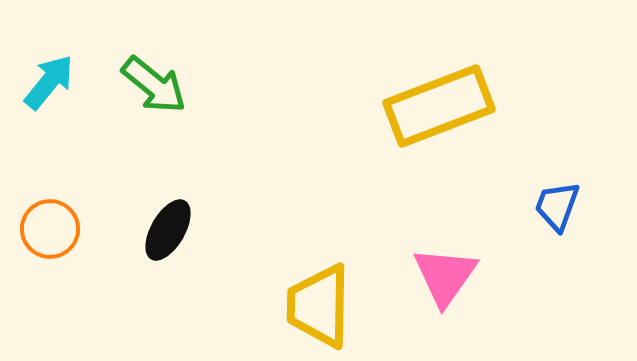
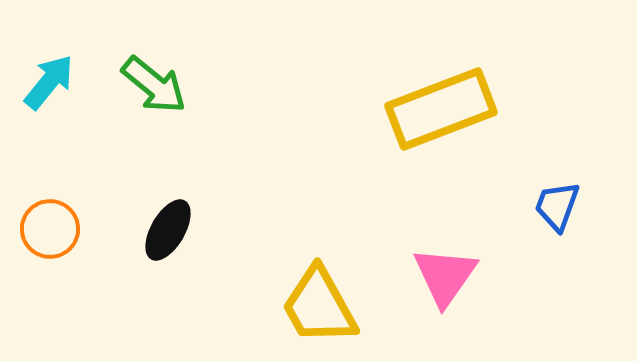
yellow rectangle: moved 2 px right, 3 px down
yellow trapezoid: rotated 30 degrees counterclockwise
